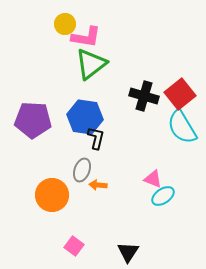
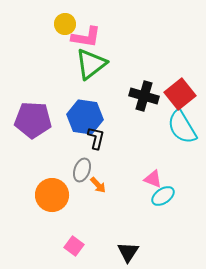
orange arrow: rotated 138 degrees counterclockwise
